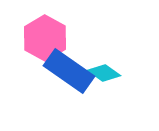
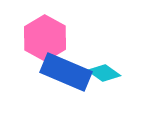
blue rectangle: moved 3 px left, 1 px down; rotated 12 degrees counterclockwise
